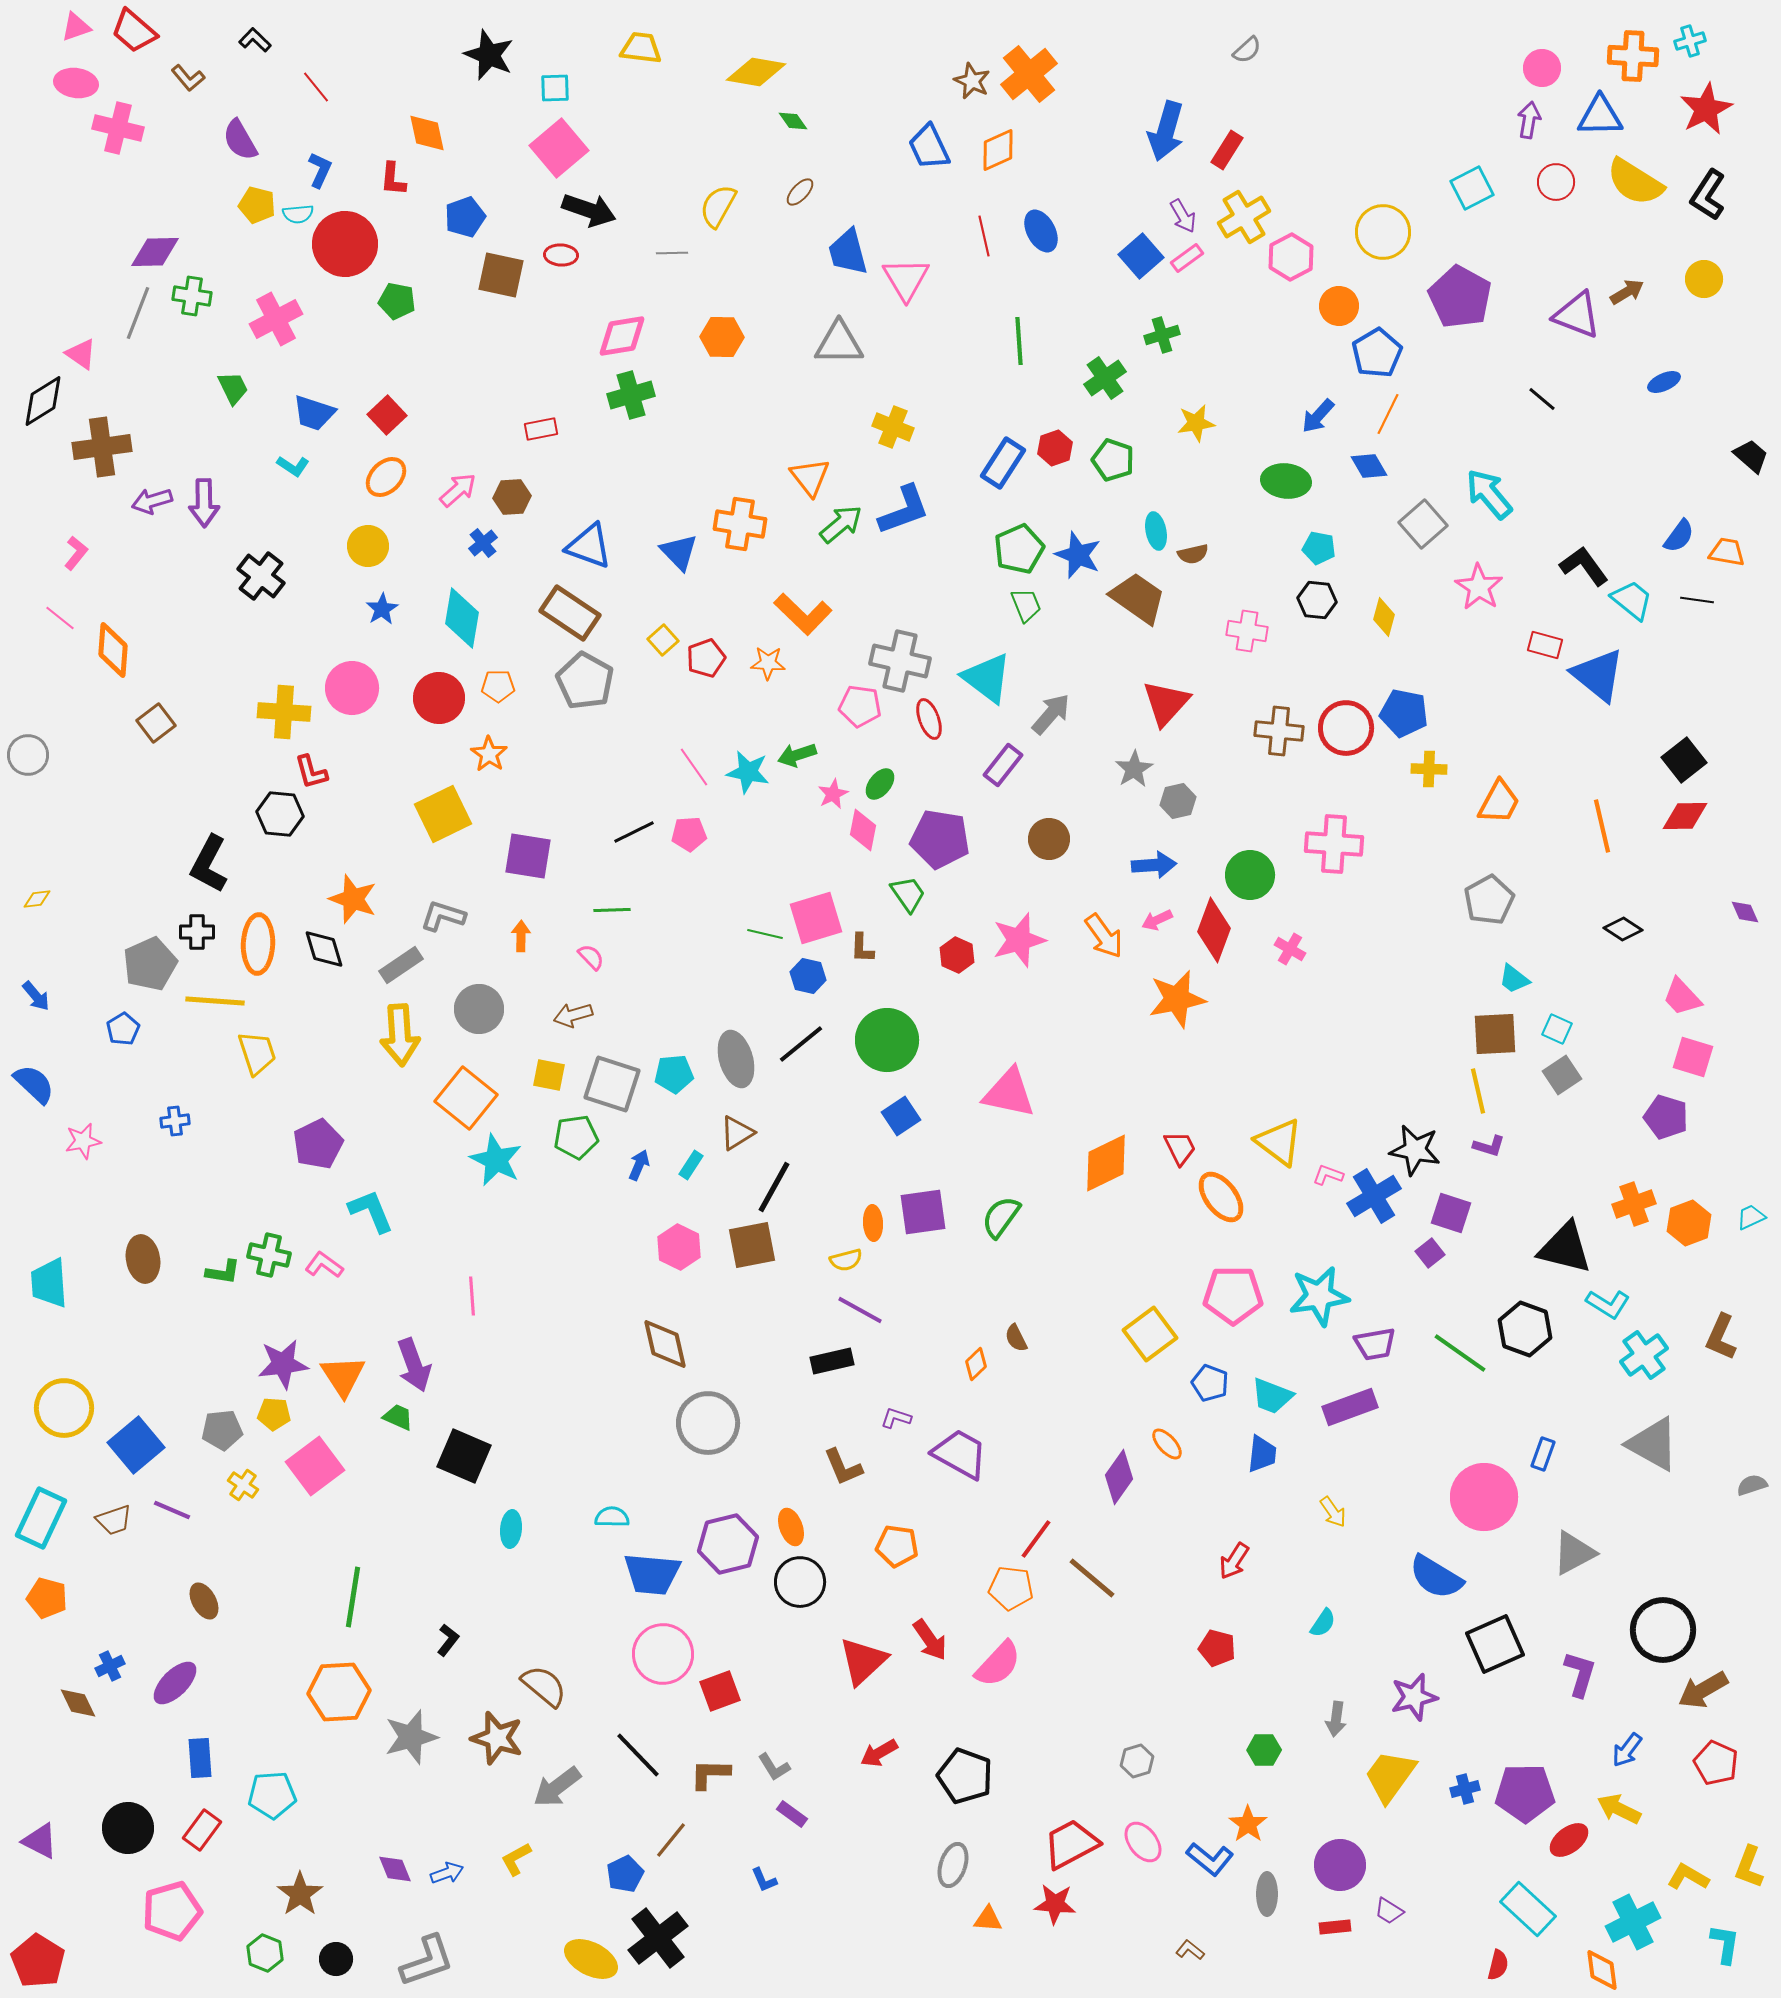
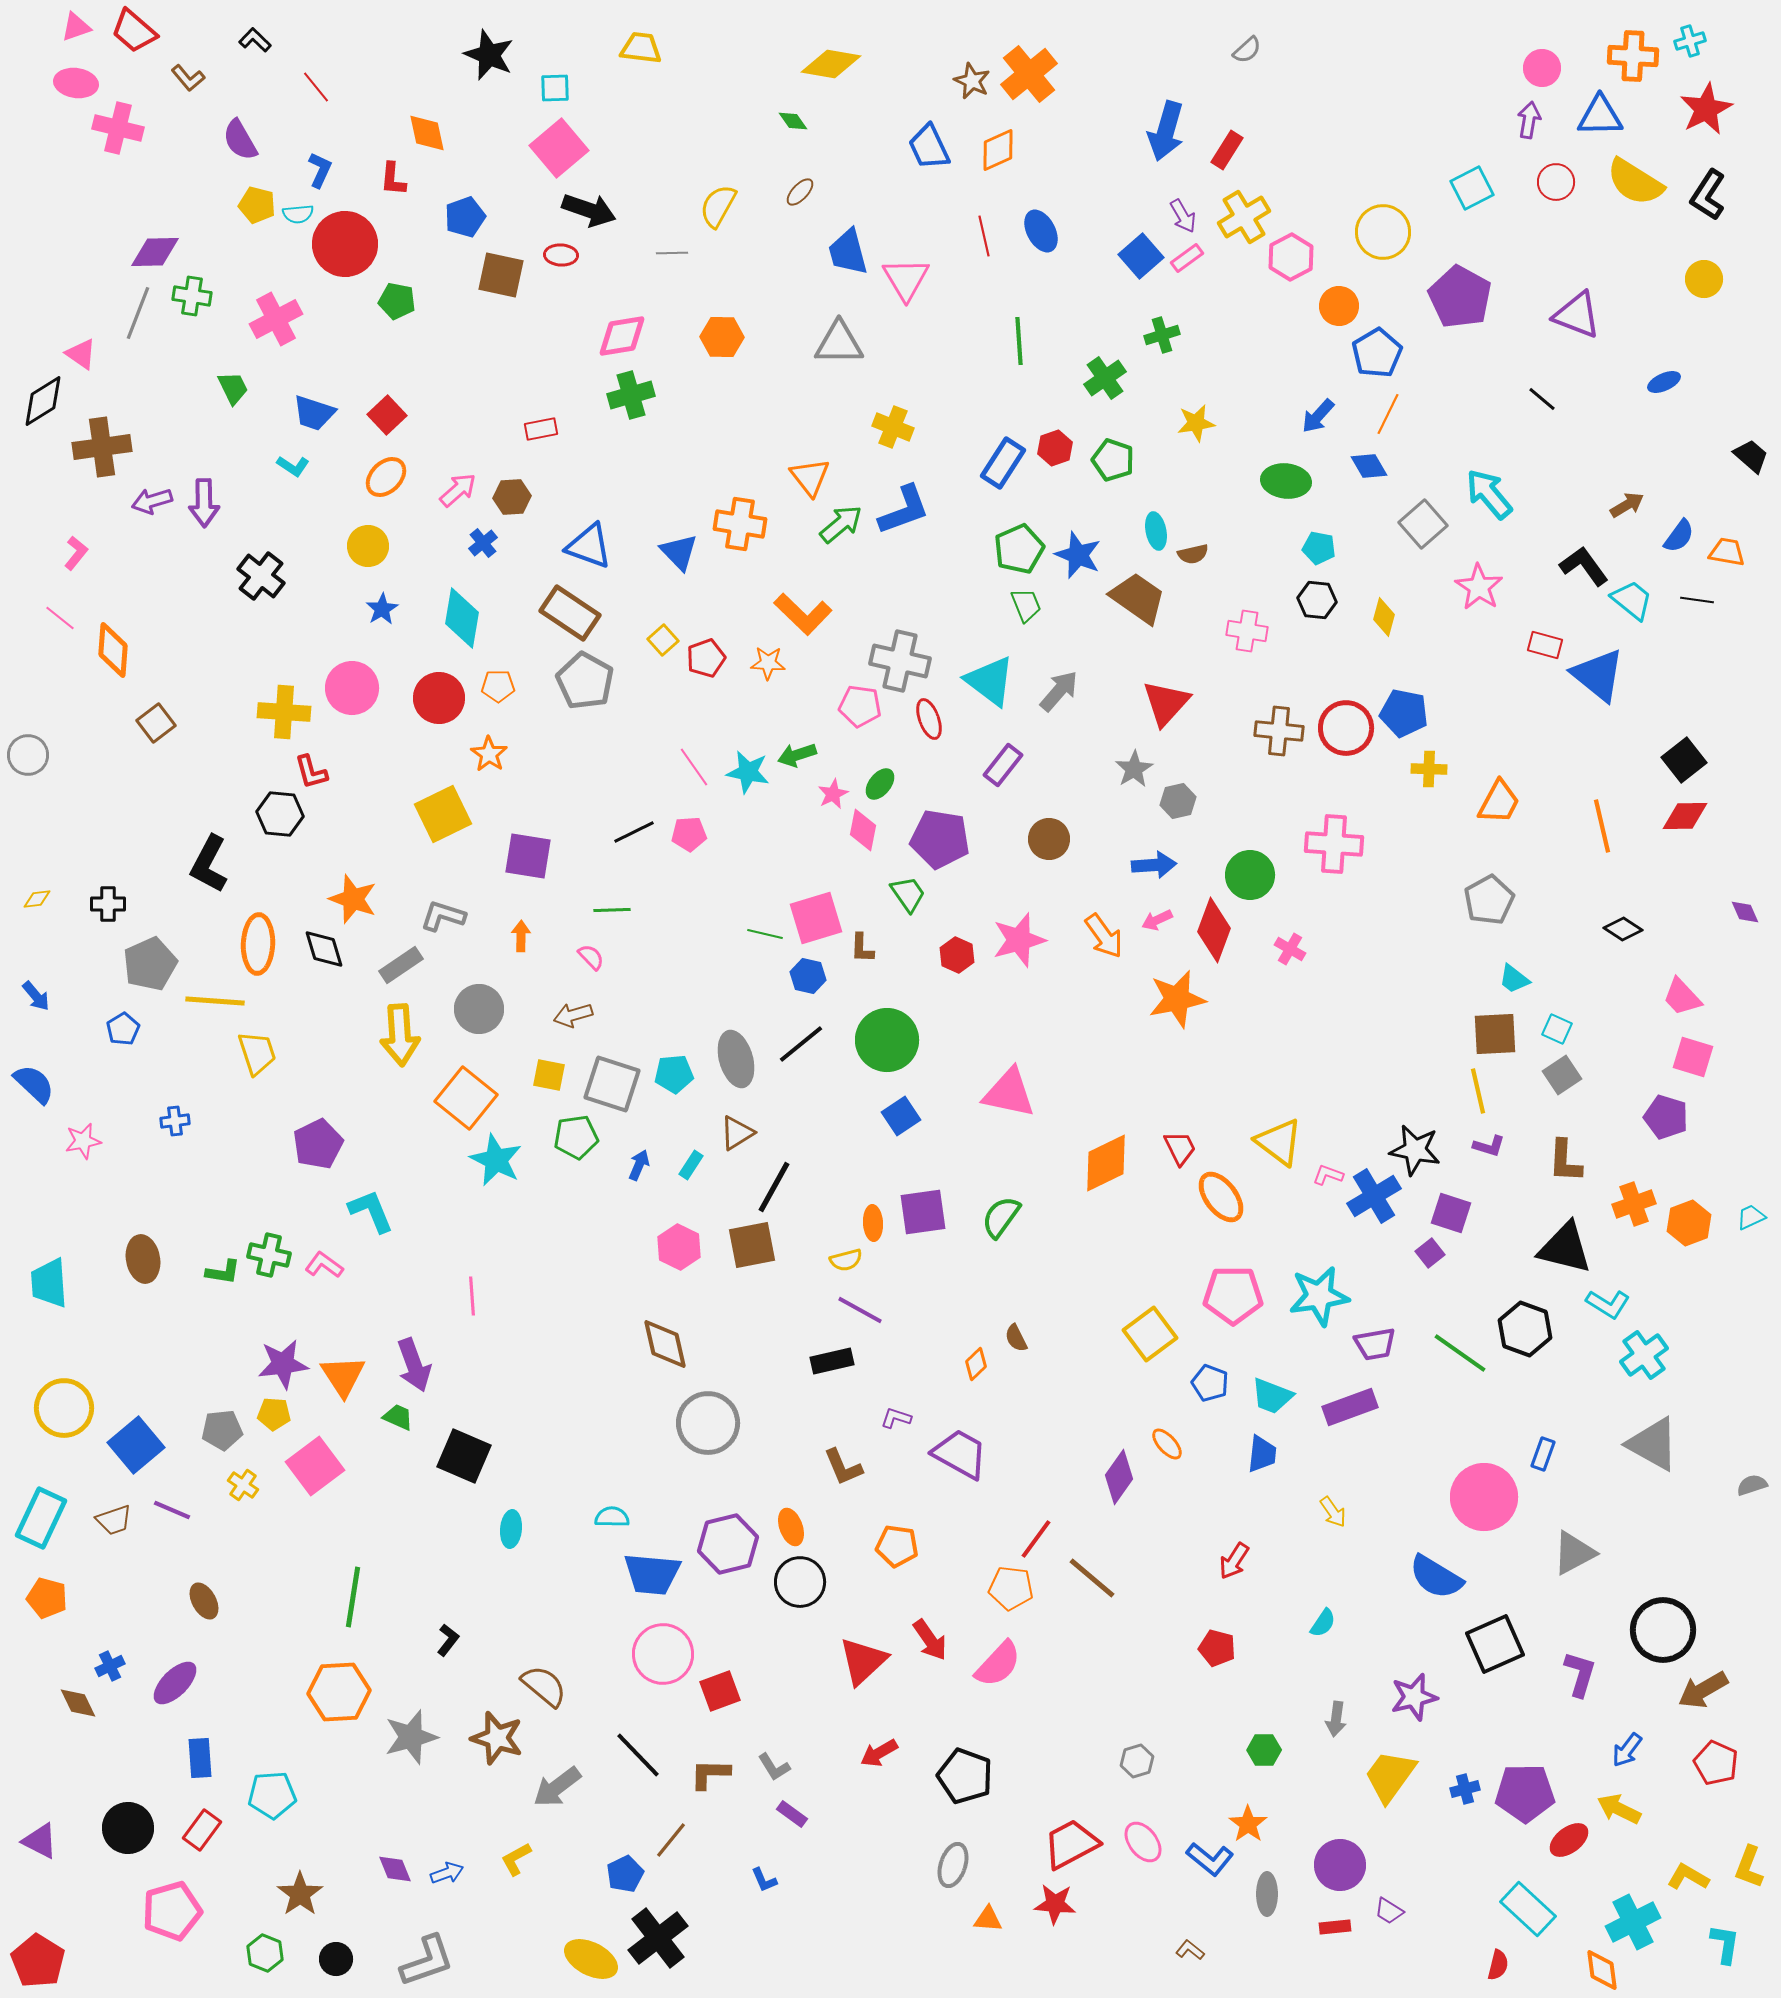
yellow diamond at (756, 72): moved 75 px right, 8 px up
brown arrow at (1627, 292): moved 213 px down
cyan triangle at (987, 678): moved 3 px right, 3 px down
gray arrow at (1051, 714): moved 8 px right, 23 px up
black cross at (197, 932): moved 89 px left, 28 px up
brown L-shape at (1721, 1337): moved 156 px left, 176 px up; rotated 21 degrees counterclockwise
